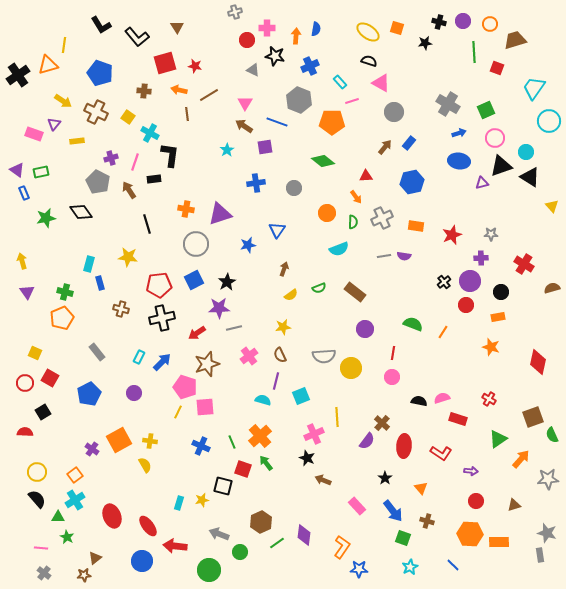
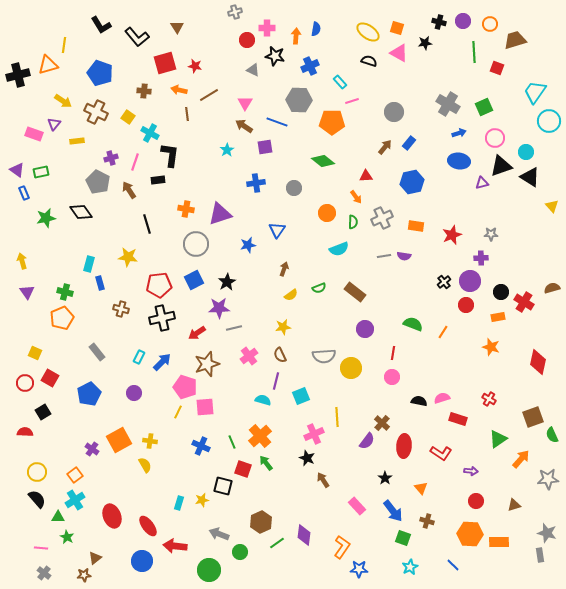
black cross at (18, 75): rotated 20 degrees clockwise
pink triangle at (381, 83): moved 18 px right, 30 px up
cyan trapezoid at (534, 88): moved 1 px right, 4 px down
gray hexagon at (299, 100): rotated 20 degrees counterclockwise
green square at (486, 110): moved 2 px left, 3 px up
black rectangle at (154, 179): moved 4 px right, 1 px down
red cross at (524, 264): moved 38 px down
brown arrow at (323, 480): rotated 35 degrees clockwise
